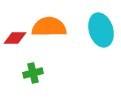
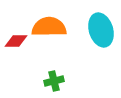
red diamond: moved 1 px right, 3 px down
green cross: moved 21 px right, 8 px down
